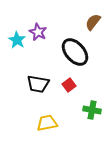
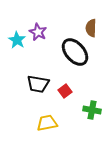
brown semicircle: moved 2 px left, 6 px down; rotated 36 degrees counterclockwise
red square: moved 4 px left, 6 px down
